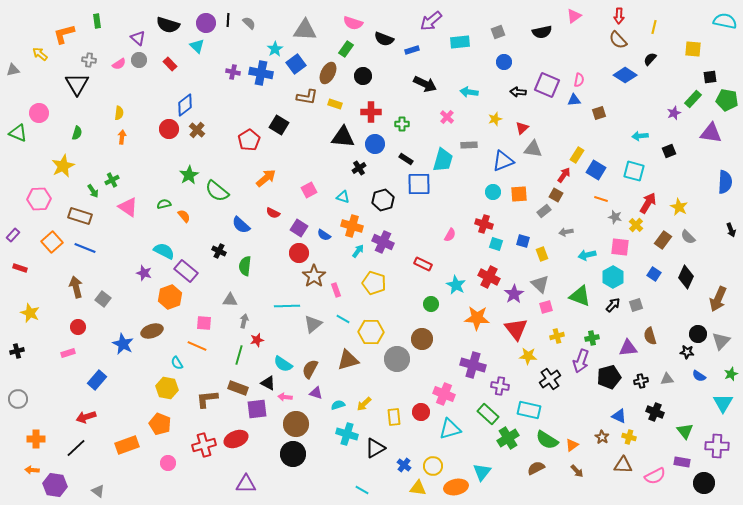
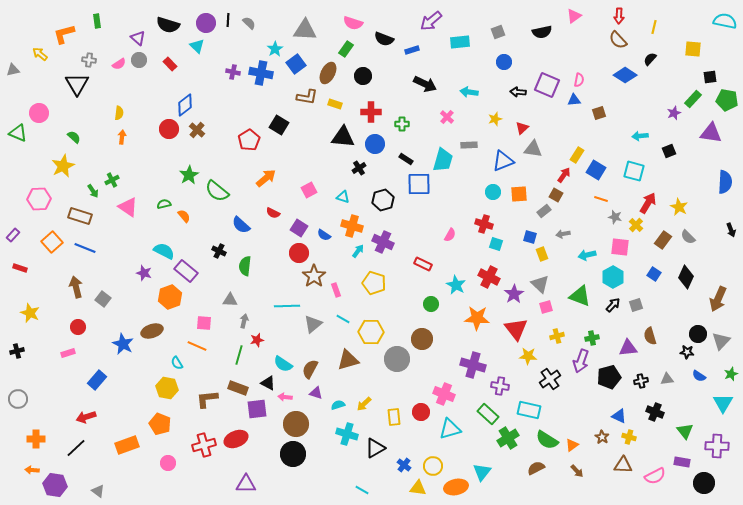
green semicircle at (77, 133): moved 3 px left, 4 px down; rotated 64 degrees counterclockwise
gray arrow at (566, 232): moved 3 px left, 2 px down
blue square at (523, 241): moved 7 px right, 4 px up
